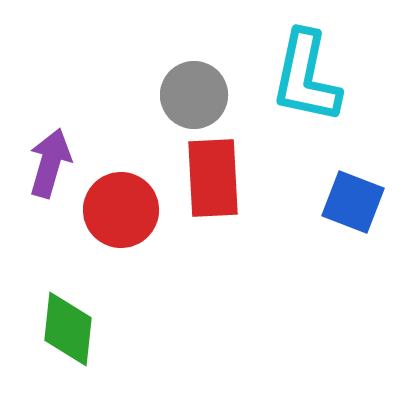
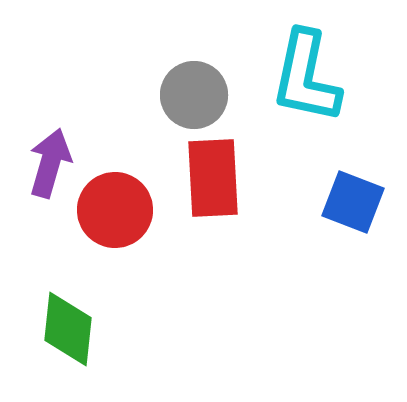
red circle: moved 6 px left
